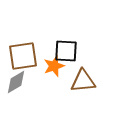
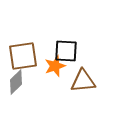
orange star: moved 1 px right
gray diamond: rotated 15 degrees counterclockwise
